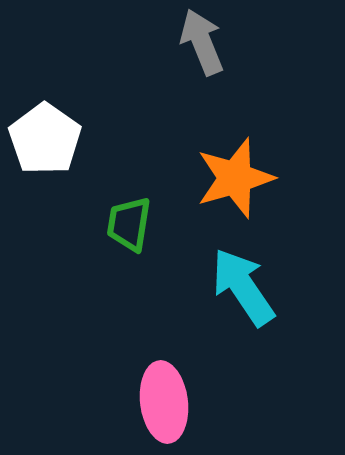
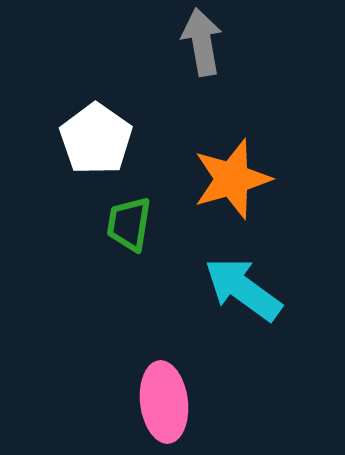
gray arrow: rotated 12 degrees clockwise
white pentagon: moved 51 px right
orange star: moved 3 px left, 1 px down
cyan arrow: moved 2 px down; rotated 20 degrees counterclockwise
